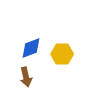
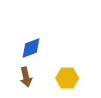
yellow hexagon: moved 5 px right, 24 px down
